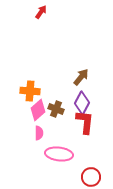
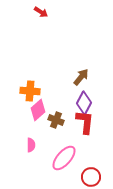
red arrow: rotated 88 degrees clockwise
purple diamond: moved 2 px right
brown cross: moved 11 px down
pink semicircle: moved 8 px left, 12 px down
pink ellipse: moved 5 px right, 4 px down; rotated 56 degrees counterclockwise
